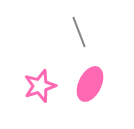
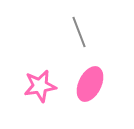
pink star: rotated 8 degrees clockwise
